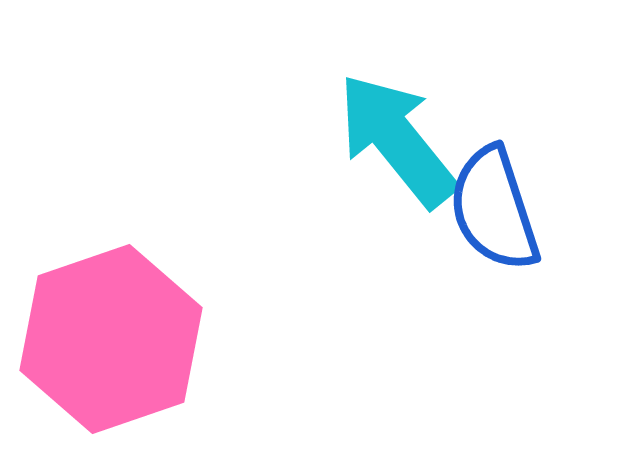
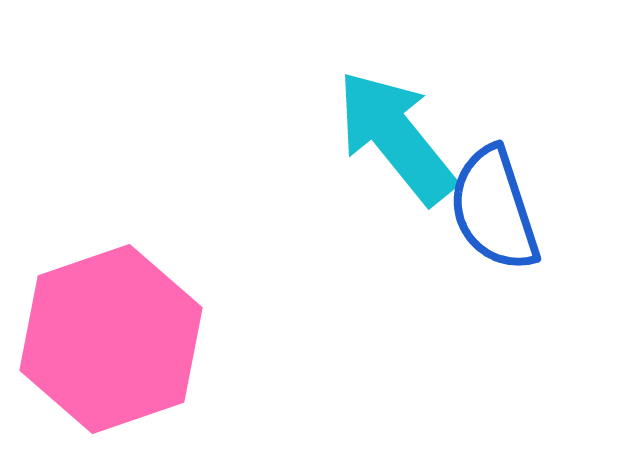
cyan arrow: moved 1 px left, 3 px up
